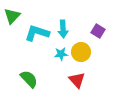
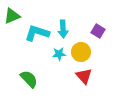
green triangle: rotated 24 degrees clockwise
cyan star: moved 2 px left
red triangle: moved 7 px right, 4 px up
